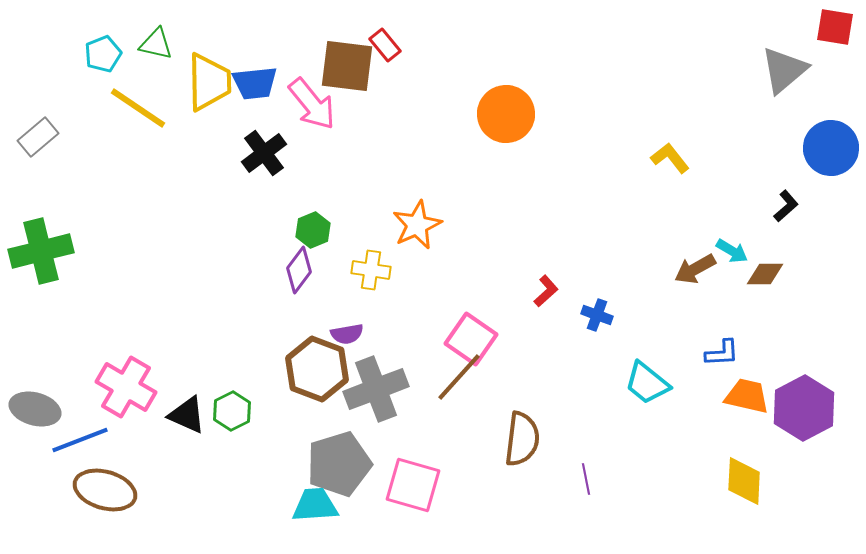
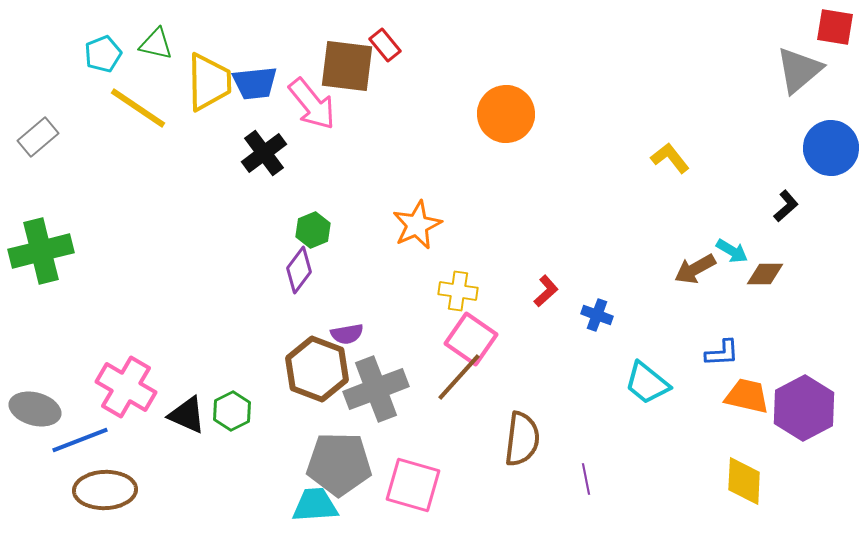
gray triangle at (784, 70): moved 15 px right
yellow cross at (371, 270): moved 87 px right, 21 px down
gray pentagon at (339, 464): rotated 18 degrees clockwise
brown ellipse at (105, 490): rotated 18 degrees counterclockwise
